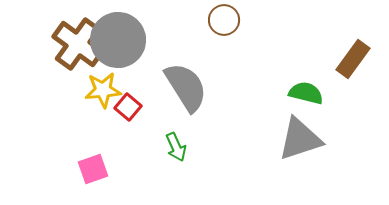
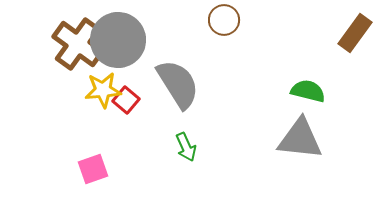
brown rectangle: moved 2 px right, 26 px up
gray semicircle: moved 8 px left, 3 px up
green semicircle: moved 2 px right, 2 px up
red square: moved 2 px left, 7 px up
gray triangle: rotated 24 degrees clockwise
green arrow: moved 10 px right
